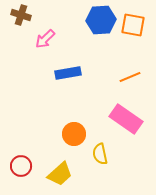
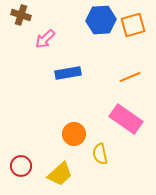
orange square: rotated 25 degrees counterclockwise
